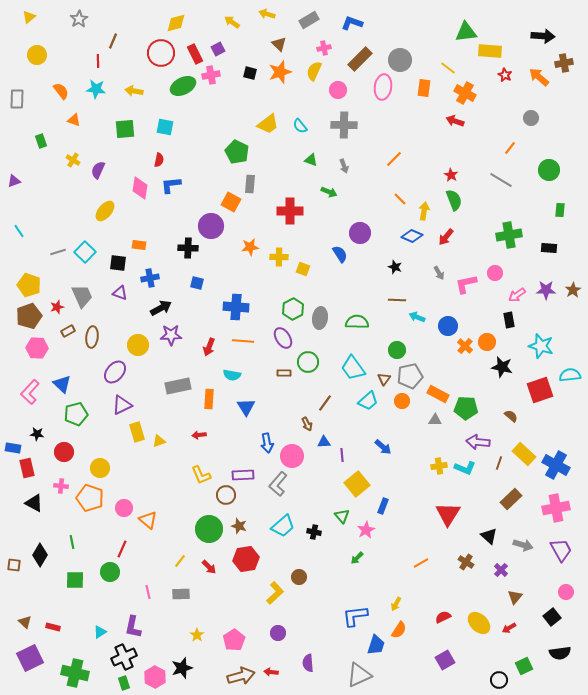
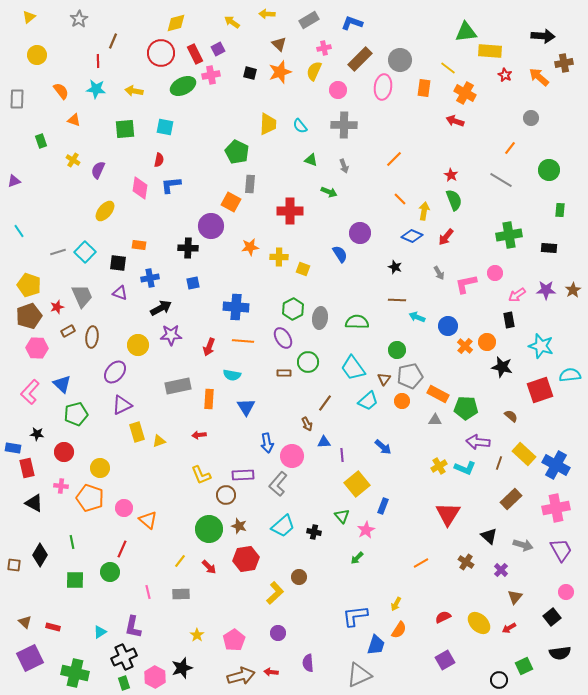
yellow arrow at (267, 14): rotated 14 degrees counterclockwise
yellow trapezoid at (268, 124): rotated 50 degrees counterclockwise
blue square at (197, 283): moved 4 px left; rotated 24 degrees counterclockwise
yellow cross at (439, 466): rotated 21 degrees counterclockwise
